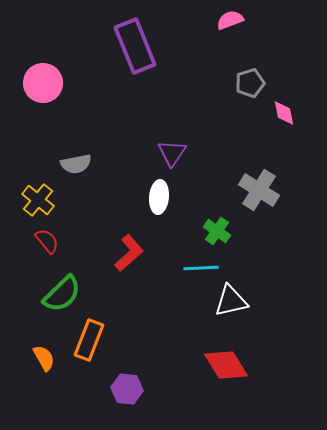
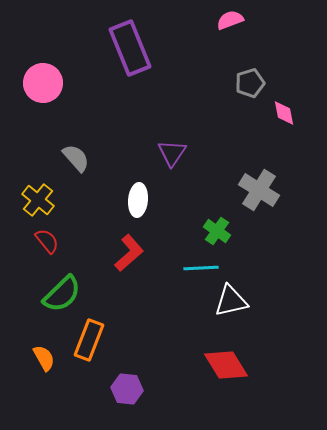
purple rectangle: moved 5 px left, 2 px down
gray semicircle: moved 6 px up; rotated 120 degrees counterclockwise
white ellipse: moved 21 px left, 3 px down
